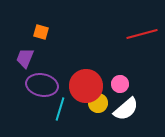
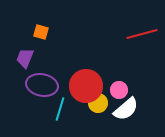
pink circle: moved 1 px left, 6 px down
